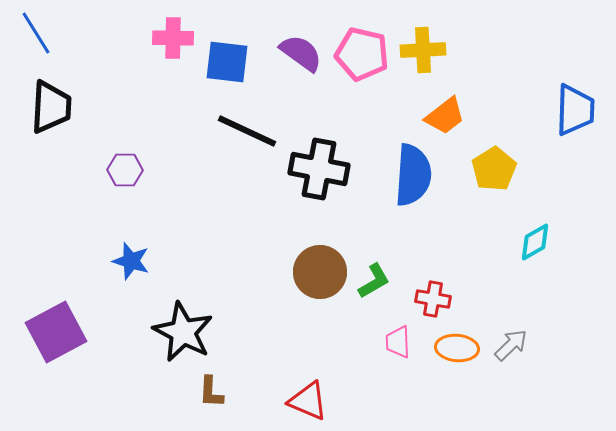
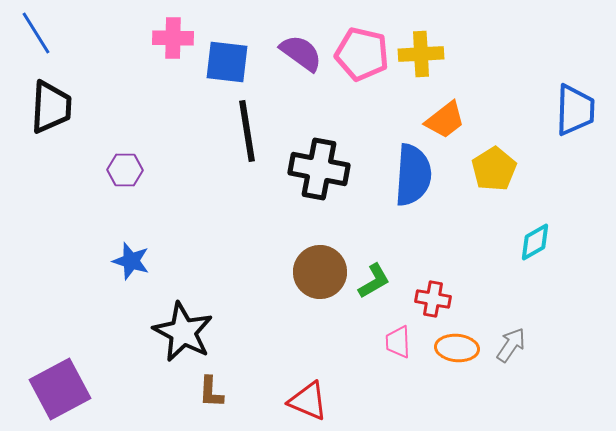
yellow cross: moved 2 px left, 4 px down
orange trapezoid: moved 4 px down
black line: rotated 56 degrees clockwise
purple square: moved 4 px right, 57 px down
gray arrow: rotated 12 degrees counterclockwise
